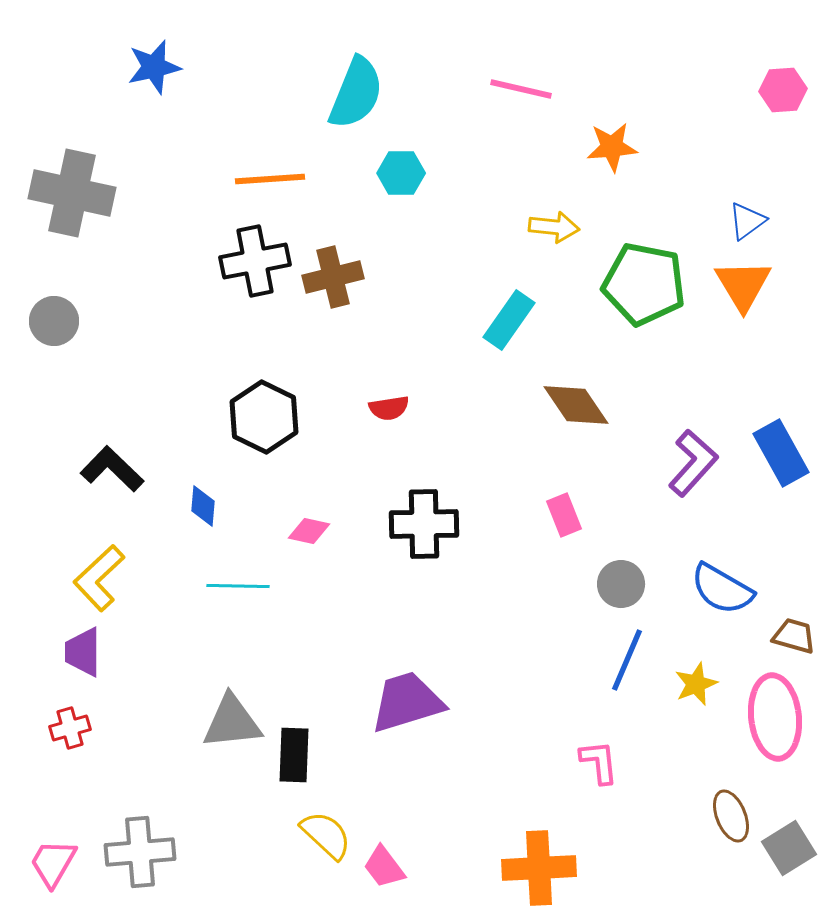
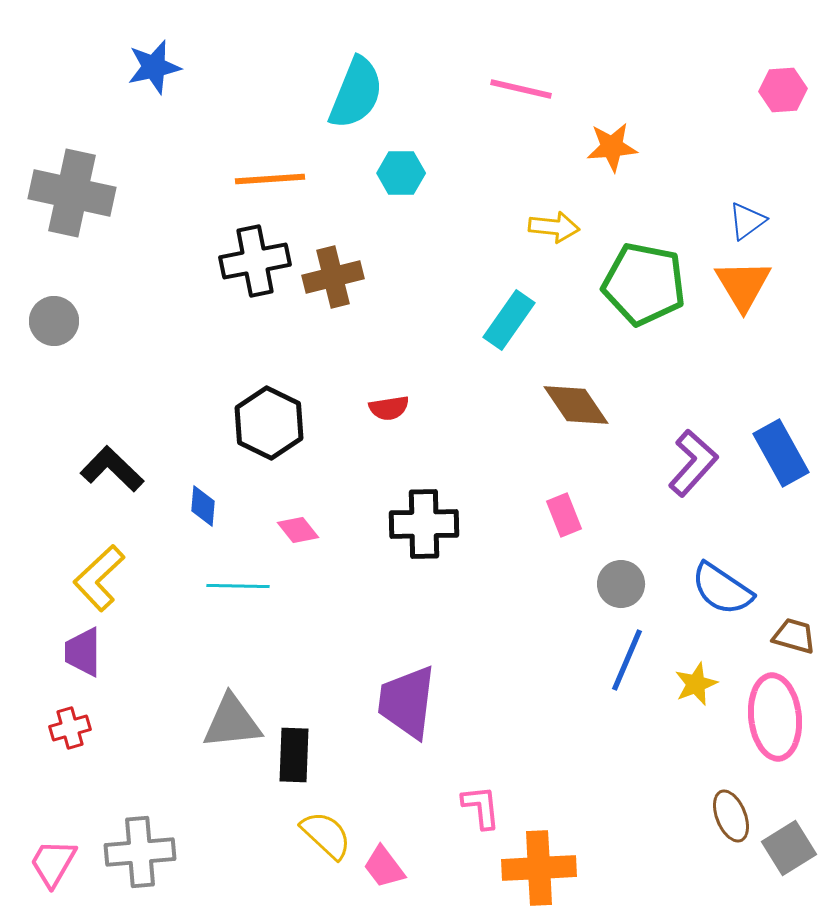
black hexagon at (264, 417): moved 5 px right, 6 px down
pink diamond at (309, 531): moved 11 px left, 1 px up; rotated 39 degrees clockwise
blue semicircle at (722, 589): rotated 4 degrees clockwise
purple trapezoid at (407, 702): rotated 66 degrees counterclockwise
pink L-shape at (599, 762): moved 118 px left, 45 px down
